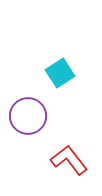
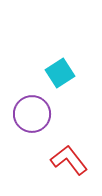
purple circle: moved 4 px right, 2 px up
